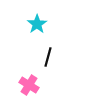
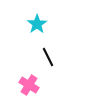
black line: rotated 42 degrees counterclockwise
